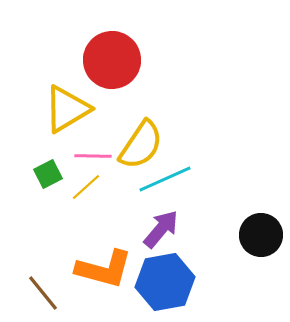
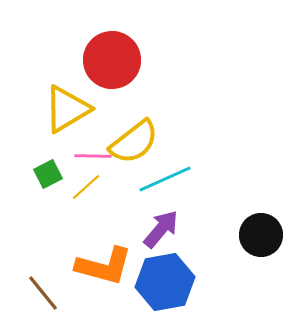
yellow semicircle: moved 7 px left, 3 px up; rotated 18 degrees clockwise
orange L-shape: moved 3 px up
